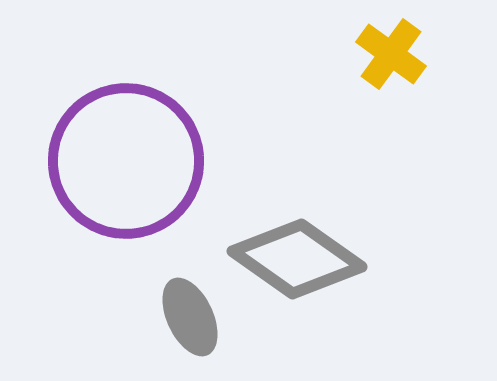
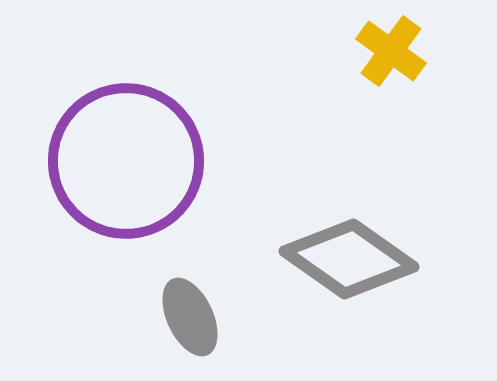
yellow cross: moved 3 px up
gray diamond: moved 52 px right
